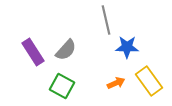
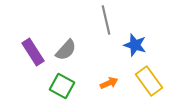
blue star: moved 8 px right, 2 px up; rotated 15 degrees clockwise
orange arrow: moved 7 px left
